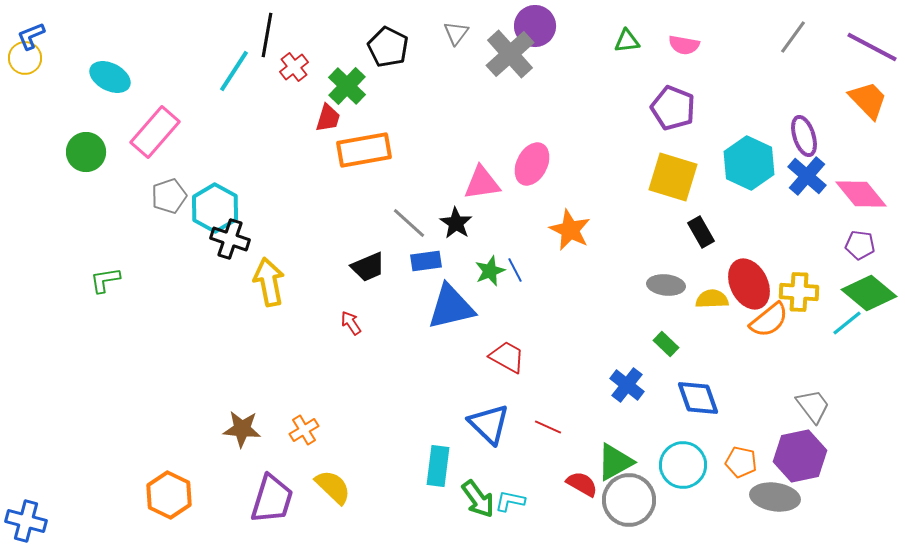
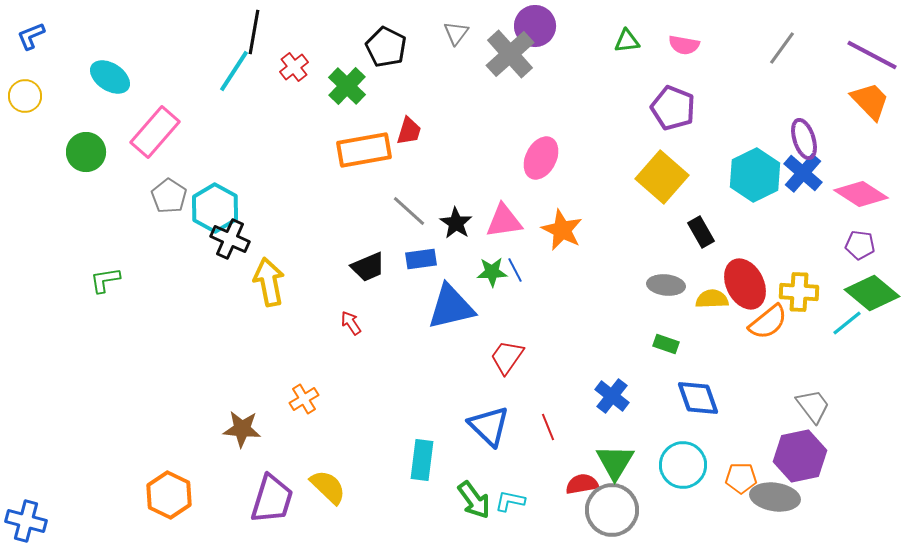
black line at (267, 35): moved 13 px left, 3 px up
gray line at (793, 37): moved 11 px left, 11 px down
black pentagon at (388, 47): moved 2 px left
purple line at (872, 47): moved 8 px down
yellow circle at (25, 58): moved 38 px down
cyan ellipse at (110, 77): rotated 6 degrees clockwise
orange trapezoid at (868, 100): moved 2 px right, 1 px down
red trapezoid at (328, 118): moved 81 px right, 13 px down
purple ellipse at (804, 136): moved 3 px down
cyan hexagon at (749, 163): moved 6 px right, 12 px down; rotated 9 degrees clockwise
pink ellipse at (532, 164): moved 9 px right, 6 px up
blue cross at (807, 176): moved 4 px left, 3 px up
yellow square at (673, 177): moved 11 px left; rotated 24 degrees clockwise
pink triangle at (482, 183): moved 22 px right, 38 px down
pink diamond at (861, 194): rotated 18 degrees counterclockwise
gray pentagon at (169, 196): rotated 20 degrees counterclockwise
gray line at (409, 223): moved 12 px up
orange star at (570, 230): moved 8 px left
black cross at (230, 239): rotated 6 degrees clockwise
blue rectangle at (426, 261): moved 5 px left, 2 px up
green star at (490, 271): moved 2 px right, 1 px down; rotated 20 degrees clockwise
red ellipse at (749, 284): moved 4 px left
green diamond at (869, 293): moved 3 px right
orange semicircle at (769, 320): moved 1 px left, 2 px down
green rectangle at (666, 344): rotated 25 degrees counterclockwise
red trapezoid at (507, 357): rotated 84 degrees counterclockwise
blue cross at (627, 385): moved 15 px left, 11 px down
blue triangle at (489, 424): moved 2 px down
red line at (548, 427): rotated 44 degrees clockwise
orange cross at (304, 430): moved 31 px up
green triangle at (615, 462): rotated 30 degrees counterclockwise
orange pentagon at (741, 462): moved 16 px down; rotated 12 degrees counterclockwise
cyan rectangle at (438, 466): moved 16 px left, 6 px up
red semicircle at (582, 484): rotated 40 degrees counterclockwise
yellow semicircle at (333, 487): moved 5 px left
green arrow at (478, 499): moved 4 px left, 1 px down
gray circle at (629, 500): moved 17 px left, 10 px down
